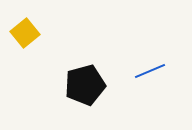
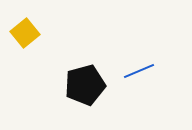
blue line: moved 11 px left
